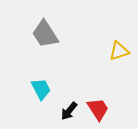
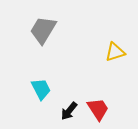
gray trapezoid: moved 2 px left, 4 px up; rotated 64 degrees clockwise
yellow triangle: moved 4 px left, 1 px down
